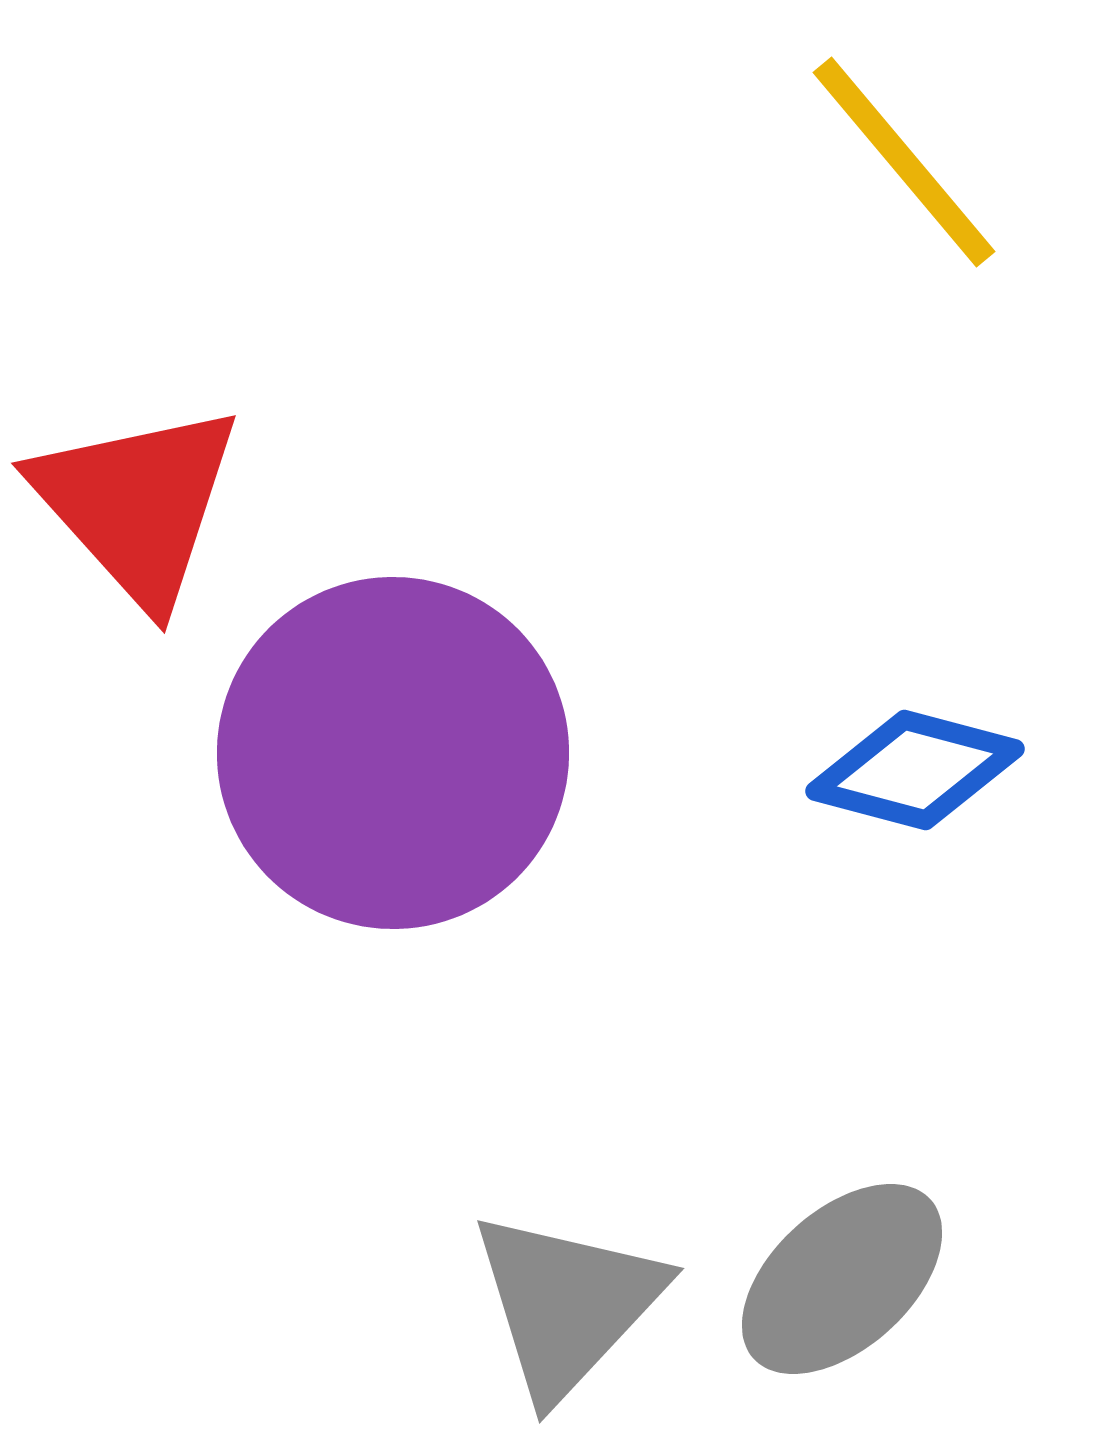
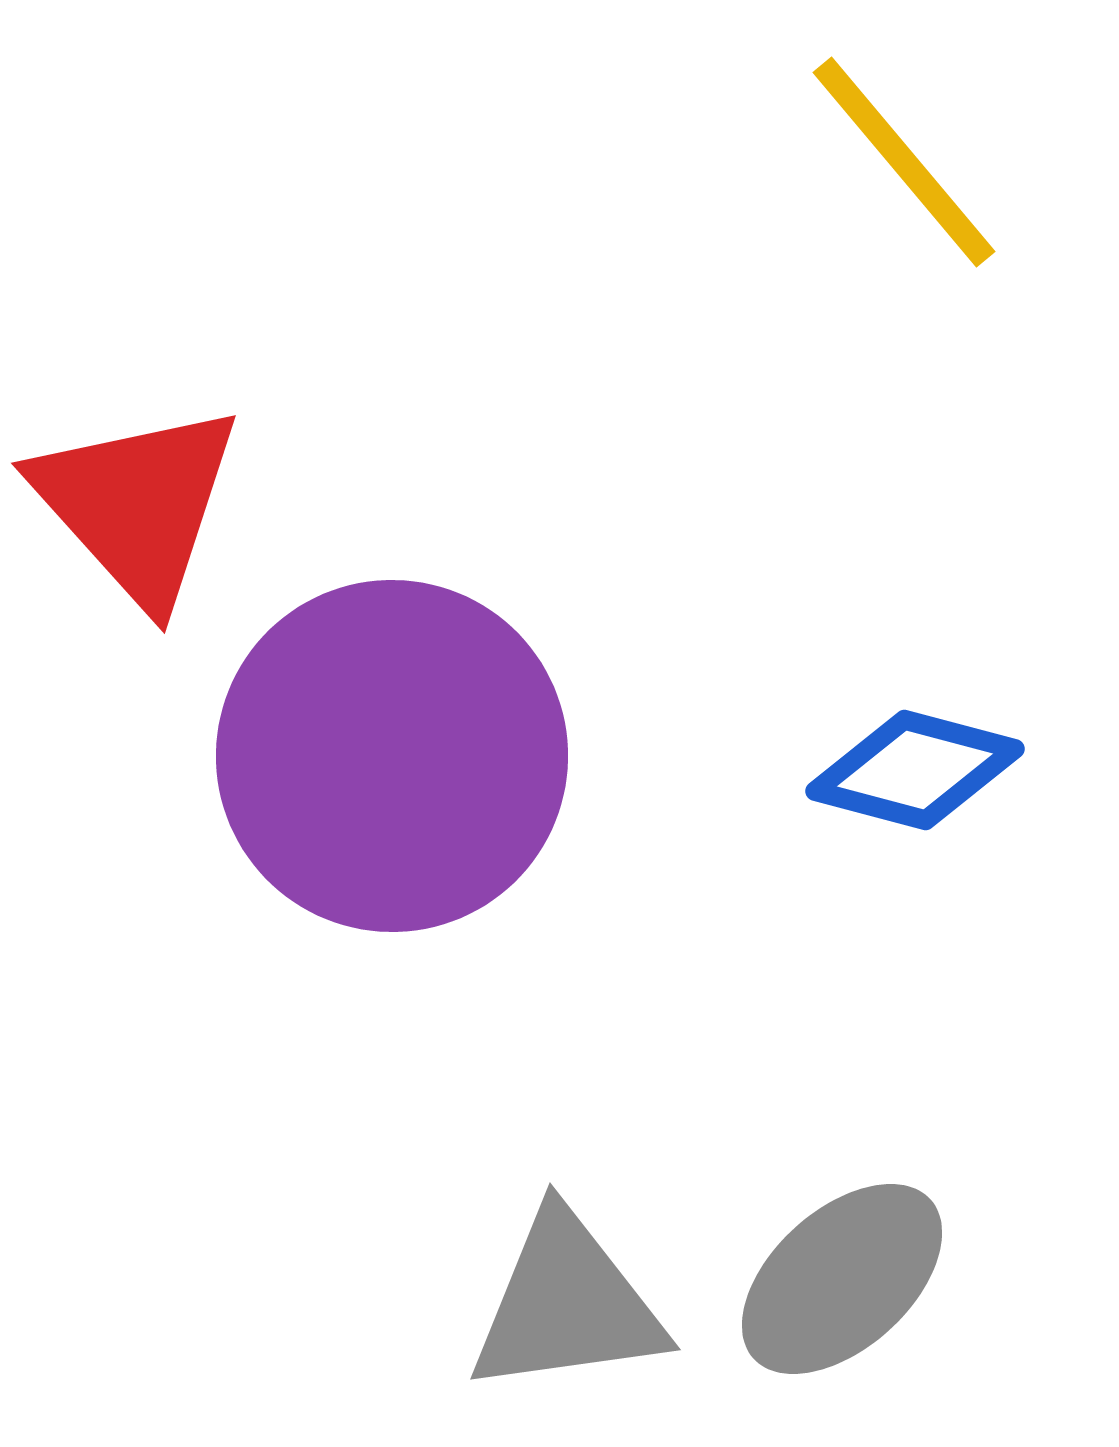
purple circle: moved 1 px left, 3 px down
gray triangle: rotated 39 degrees clockwise
